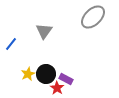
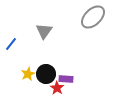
purple rectangle: rotated 24 degrees counterclockwise
